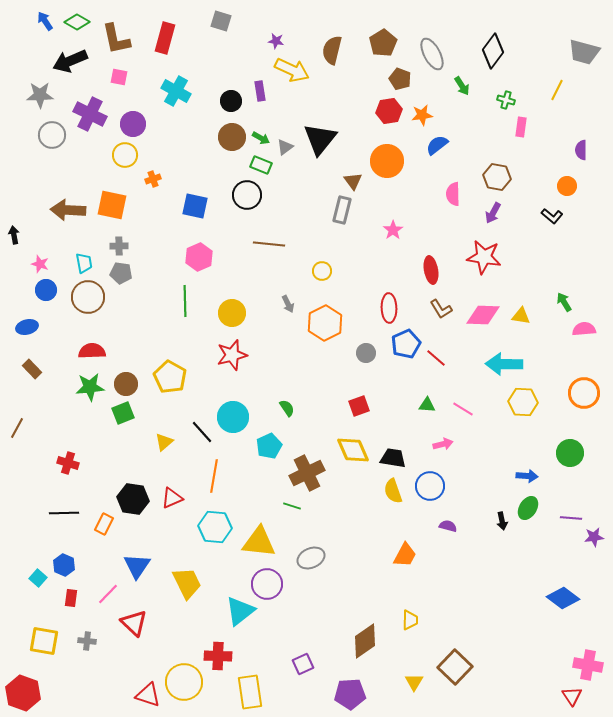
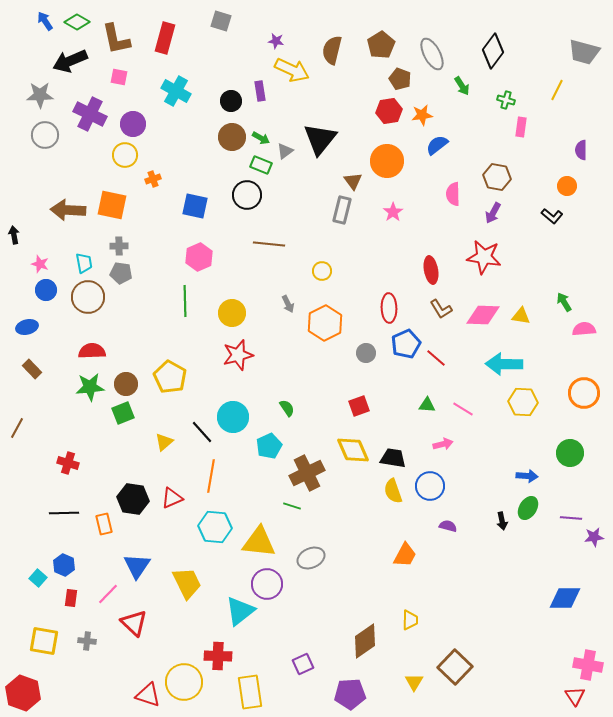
brown pentagon at (383, 43): moved 2 px left, 2 px down
gray circle at (52, 135): moved 7 px left
gray triangle at (285, 147): moved 4 px down
pink star at (393, 230): moved 18 px up
red star at (232, 355): moved 6 px right
orange line at (214, 476): moved 3 px left
orange rectangle at (104, 524): rotated 40 degrees counterclockwise
blue diamond at (563, 598): moved 2 px right; rotated 36 degrees counterclockwise
red triangle at (572, 696): moved 3 px right
